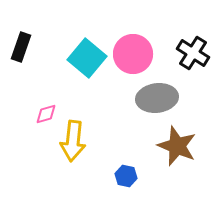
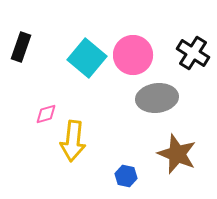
pink circle: moved 1 px down
brown star: moved 8 px down
